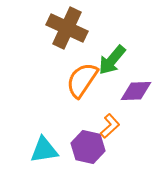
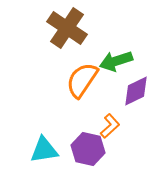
brown cross: rotated 9 degrees clockwise
green arrow: moved 4 px right, 1 px down; rotated 32 degrees clockwise
purple diamond: rotated 24 degrees counterclockwise
purple hexagon: moved 2 px down
